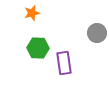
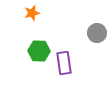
green hexagon: moved 1 px right, 3 px down
